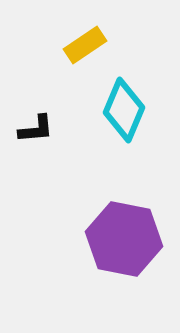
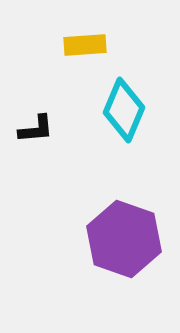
yellow rectangle: rotated 30 degrees clockwise
purple hexagon: rotated 8 degrees clockwise
